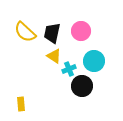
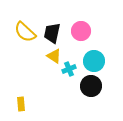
black circle: moved 9 px right
